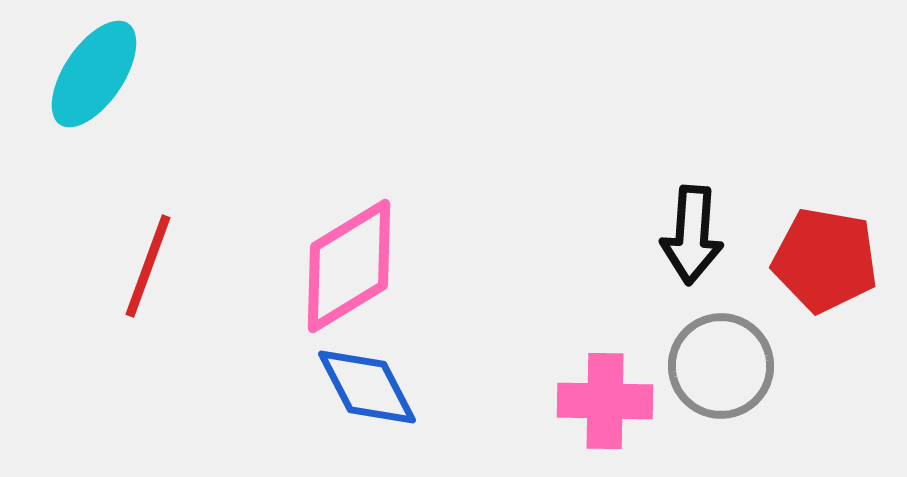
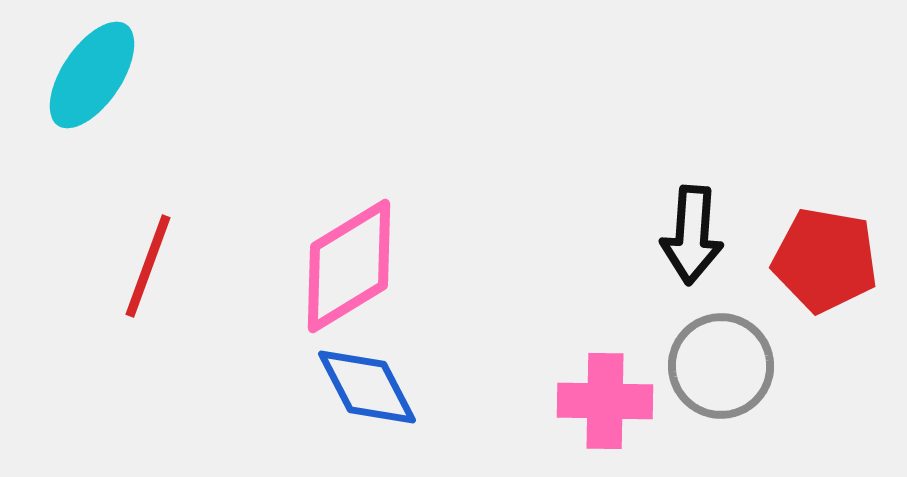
cyan ellipse: moved 2 px left, 1 px down
